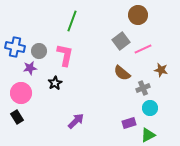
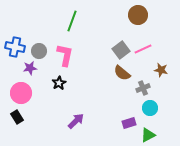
gray square: moved 9 px down
black star: moved 4 px right
